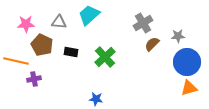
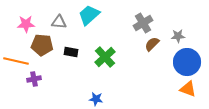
brown pentagon: rotated 20 degrees counterclockwise
orange triangle: moved 1 px left, 1 px down; rotated 36 degrees clockwise
